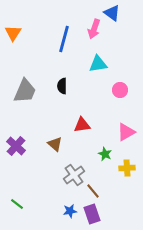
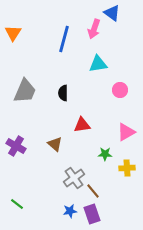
black semicircle: moved 1 px right, 7 px down
purple cross: rotated 12 degrees counterclockwise
green star: rotated 24 degrees counterclockwise
gray cross: moved 3 px down
